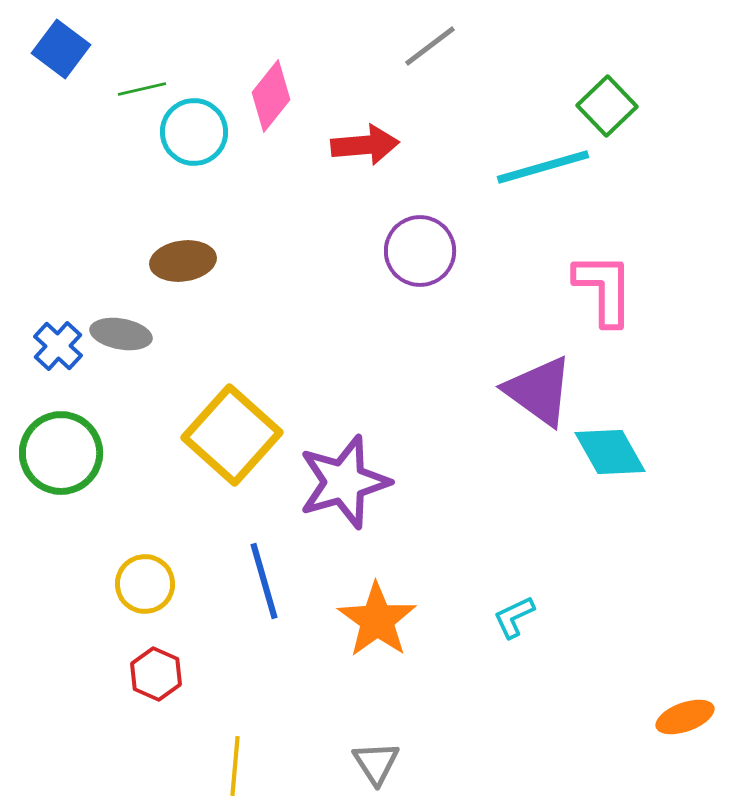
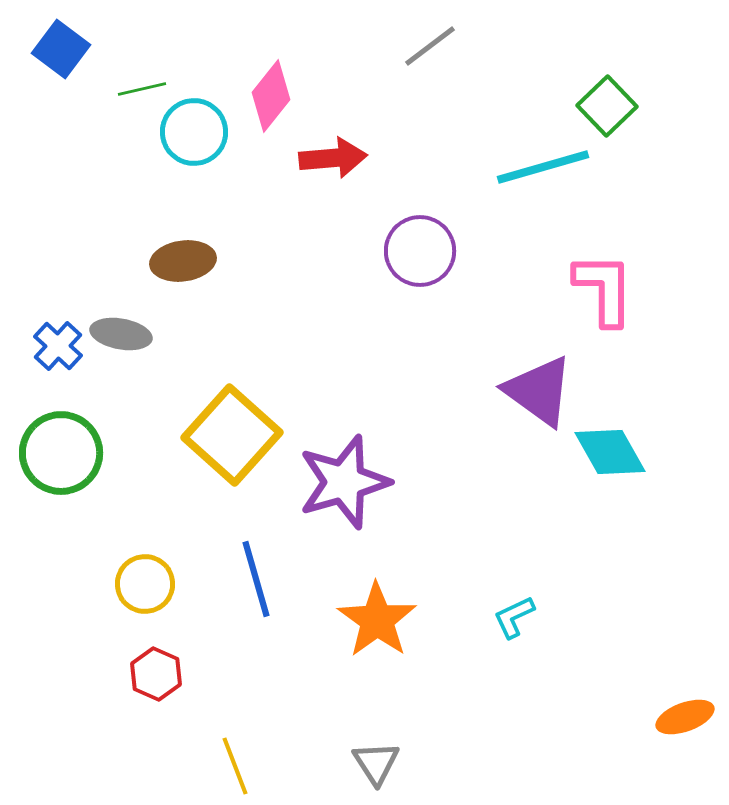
red arrow: moved 32 px left, 13 px down
blue line: moved 8 px left, 2 px up
yellow line: rotated 26 degrees counterclockwise
